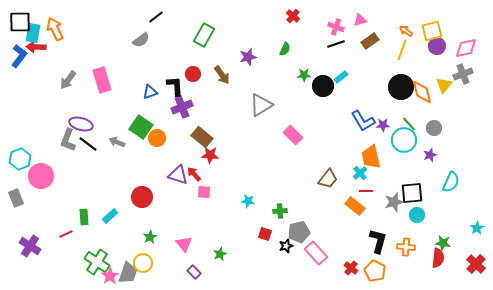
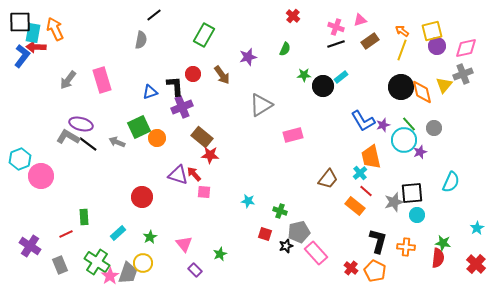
black line at (156, 17): moved 2 px left, 2 px up
orange arrow at (406, 31): moved 4 px left
gray semicircle at (141, 40): rotated 42 degrees counterclockwise
blue L-shape at (19, 56): moved 3 px right
purple star at (383, 125): rotated 16 degrees counterclockwise
green square at (141, 127): moved 2 px left; rotated 30 degrees clockwise
pink rectangle at (293, 135): rotated 60 degrees counterclockwise
gray L-shape at (68, 140): moved 3 px up; rotated 100 degrees clockwise
purple star at (430, 155): moved 10 px left, 3 px up
red line at (366, 191): rotated 40 degrees clockwise
gray rectangle at (16, 198): moved 44 px right, 67 px down
green cross at (280, 211): rotated 24 degrees clockwise
cyan rectangle at (110, 216): moved 8 px right, 17 px down
purple rectangle at (194, 272): moved 1 px right, 2 px up
